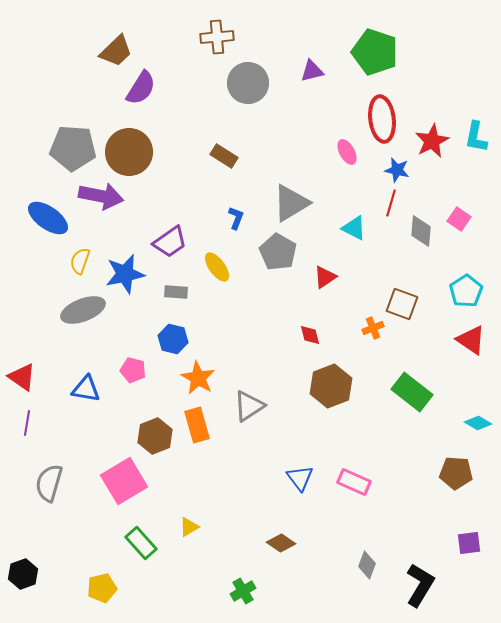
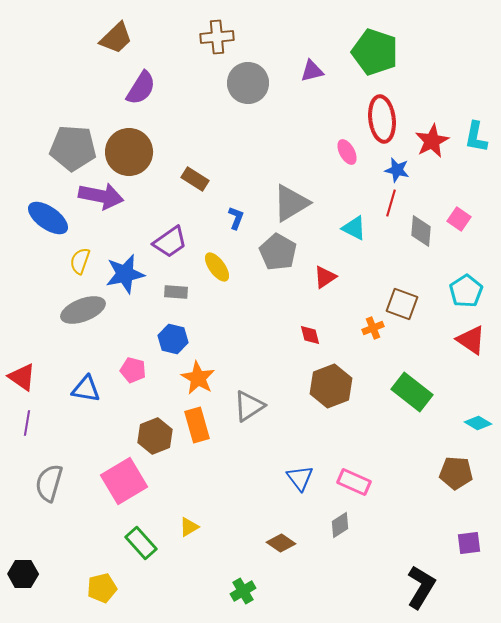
brown trapezoid at (116, 51): moved 13 px up
brown rectangle at (224, 156): moved 29 px left, 23 px down
gray diamond at (367, 565): moved 27 px left, 40 px up; rotated 36 degrees clockwise
black hexagon at (23, 574): rotated 20 degrees clockwise
black L-shape at (420, 585): moved 1 px right, 2 px down
